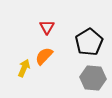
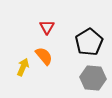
orange semicircle: rotated 96 degrees clockwise
yellow arrow: moved 1 px left, 1 px up
